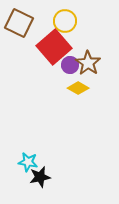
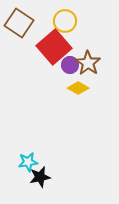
brown square: rotated 8 degrees clockwise
cyan star: rotated 18 degrees counterclockwise
